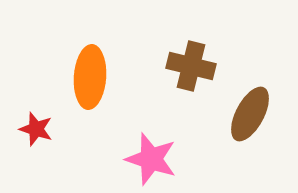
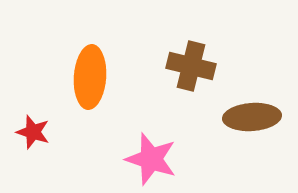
brown ellipse: moved 2 px right, 3 px down; rotated 58 degrees clockwise
red star: moved 3 px left, 3 px down
